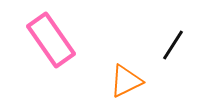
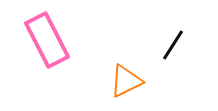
pink rectangle: moved 4 px left; rotated 8 degrees clockwise
